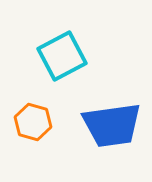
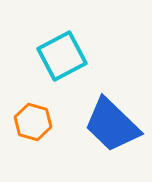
blue trapezoid: rotated 52 degrees clockwise
